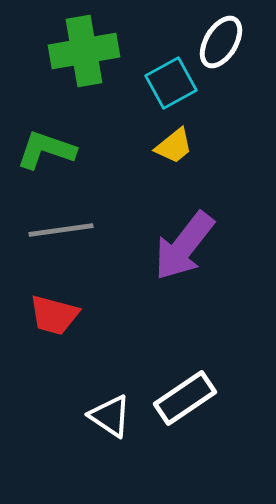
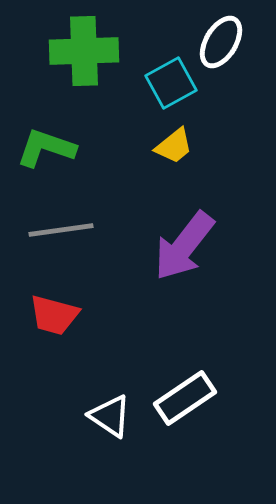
green cross: rotated 8 degrees clockwise
green L-shape: moved 2 px up
